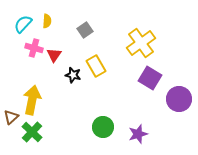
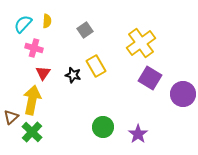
red triangle: moved 11 px left, 18 px down
purple circle: moved 4 px right, 5 px up
purple star: rotated 18 degrees counterclockwise
